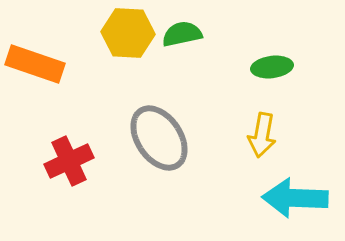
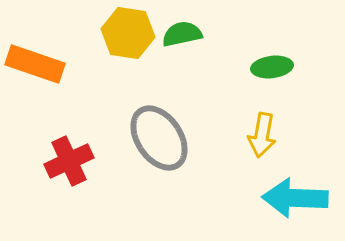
yellow hexagon: rotated 6 degrees clockwise
